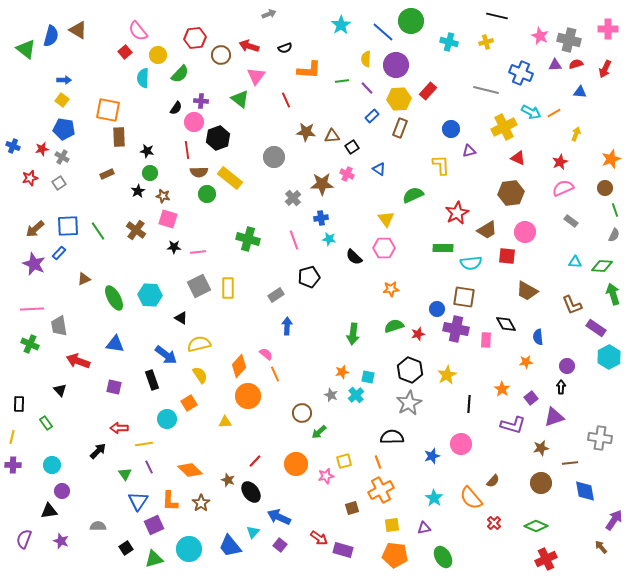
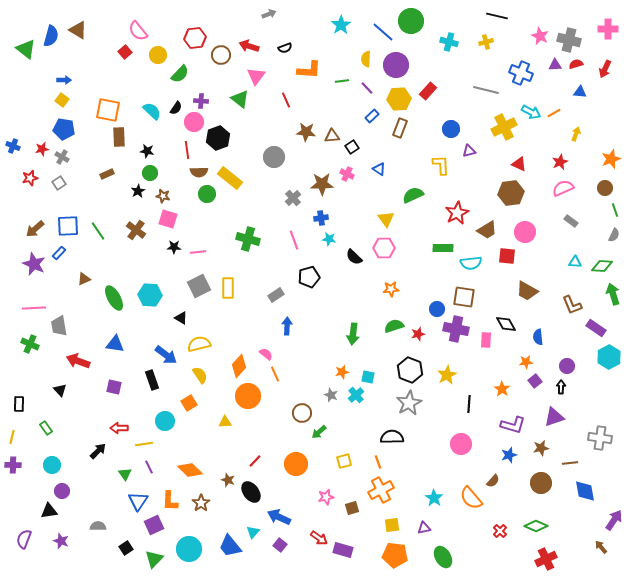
cyan semicircle at (143, 78): moved 9 px right, 33 px down; rotated 132 degrees clockwise
red triangle at (518, 158): moved 1 px right, 6 px down
pink line at (32, 309): moved 2 px right, 1 px up
purple square at (531, 398): moved 4 px right, 17 px up
cyan circle at (167, 419): moved 2 px left, 2 px down
green rectangle at (46, 423): moved 5 px down
blue star at (432, 456): moved 77 px right, 1 px up
pink star at (326, 476): moved 21 px down
red cross at (494, 523): moved 6 px right, 8 px down
green triangle at (154, 559): rotated 30 degrees counterclockwise
